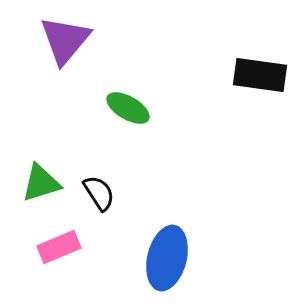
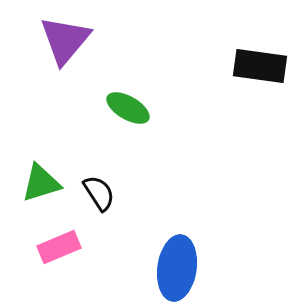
black rectangle: moved 9 px up
blue ellipse: moved 10 px right, 10 px down; rotated 6 degrees counterclockwise
